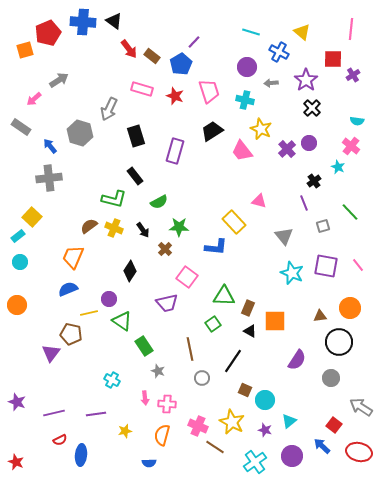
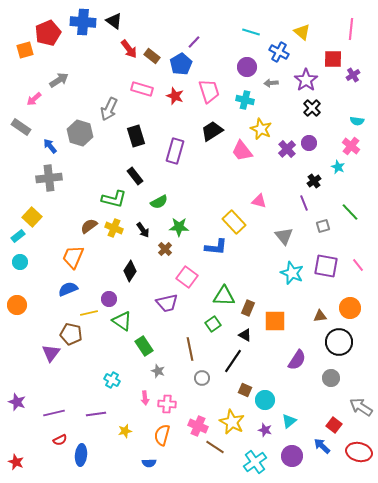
black triangle at (250, 331): moved 5 px left, 4 px down
